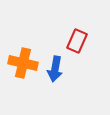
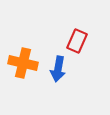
blue arrow: moved 3 px right
